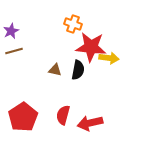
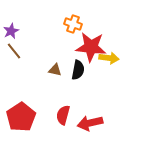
brown line: rotated 66 degrees clockwise
red pentagon: moved 2 px left
